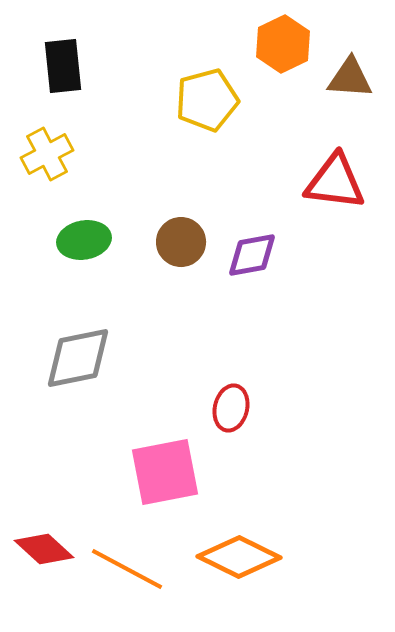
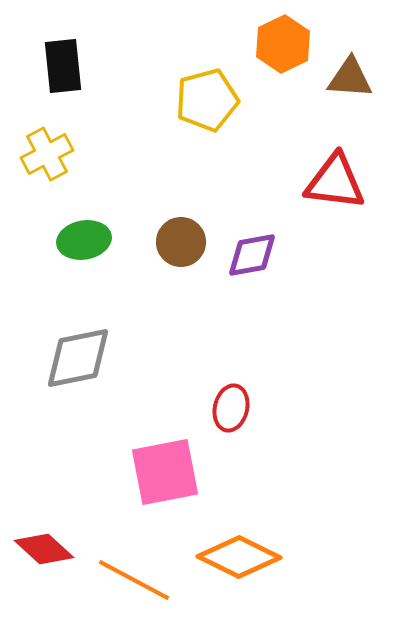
orange line: moved 7 px right, 11 px down
